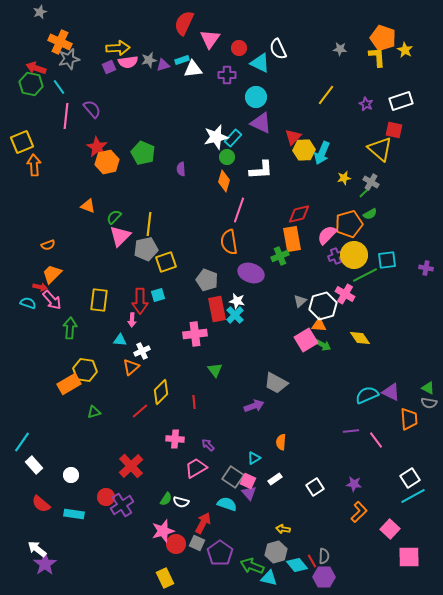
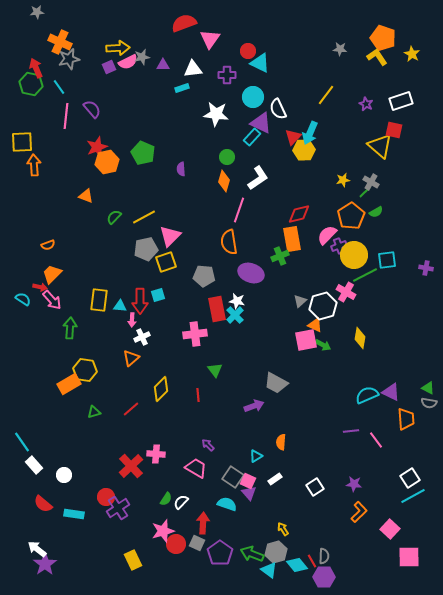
gray star at (40, 12): moved 3 px left; rotated 16 degrees clockwise
red semicircle at (184, 23): rotated 45 degrees clockwise
red circle at (239, 48): moved 9 px right, 3 px down
white semicircle at (278, 49): moved 60 px down
yellow star at (405, 50): moved 7 px right, 4 px down
yellow L-shape at (377, 57): rotated 30 degrees counterclockwise
gray star at (149, 60): moved 7 px left, 3 px up
cyan rectangle at (182, 60): moved 28 px down
pink semicircle at (128, 62): rotated 18 degrees counterclockwise
purple triangle at (163, 65): rotated 16 degrees clockwise
red arrow at (36, 68): rotated 48 degrees clockwise
cyan circle at (256, 97): moved 3 px left
white star at (216, 137): moved 23 px up; rotated 20 degrees clockwise
cyan rectangle at (233, 138): moved 19 px right, 1 px up
yellow square at (22, 142): rotated 20 degrees clockwise
red star at (97, 147): rotated 20 degrees clockwise
yellow triangle at (380, 149): moved 3 px up
cyan arrow at (322, 153): moved 12 px left, 20 px up
white L-shape at (261, 170): moved 3 px left, 8 px down; rotated 30 degrees counterclockwise
yellow star at (344, 178): moved 1 px left, 2 px down
orange triangle at (88, 206): moved 2 px left, 10 px up
green semicircle at (370, 214): moved 6 px right, 2 px up
yellow line at (149, 224): moved 5 px left, 7 px up; rotated 55 degrees clockwise
orange pentagon at (349, 224): moved 2 px right, 8 px up; rotated 16 degrees counterclockwise
pink triangle at (120, 236): moved 50 px right
purple cross at (336, 256): moved 3 px right, 10 px up
gray pentagon at (207, 280): moved 3 px left, 4 px up; rotated 15 degrees counterclockwise
pink cross at (345, 294): moved 1 px right, 2 px up
cyan semicircle at (28, 303): moved 5 px left, 4 px up; rotated 14 degrees clockwise
orange triangle at (319, 325): moved 4 px left; rotated 21 degrees clockwise
yellow diamond at (360, 338): rotated 45 degrees clockwise
cyan triangle at (120, 340): moved 34 px up
pink square at (306, 340): rotated 20 degrees clockwise
white cross at (142, 351): moved 14 px up
orange triangle at (131, 367): moved 9 px up
yellow diamond at (161, 392): moved 3 px up
red line at (194, 402): moved 4 px right, 7 px up
red line at (140, 411): moved 9 px left, 2 px up
orange trapezoid at (409, 419): moved 3 px left
pink cross at (175, 439): moved 19 px left, 15 px down
cyan line at (22, 442): rotated 70 degrees counterclockwise
cyan triangle at (254, 458): moved 2 px right, 2 px up
pink trapezoid at (196, 468): rotated 60 degrees clockwise
white circle at (71, 475): moved 7 px left
white semicircle at (181, 502): rotated 119 degrees clockwise
red semicircle at (41, 504): moved 2 px right
purple cross at (122, 505): moved 4 px left, 3 px down
red arrow at (203, 523): rotated 25 degrees counterclockwise
yellow arrow at (283, 529): rotated 48 degrees clockwise
green arrow at (252, 566): moved 12 px up
yellow rectangle at (165, 578): moved 32 px left, 18 px up
cyan triangle at (269, 578): moved 8 px up; rotated 24 degrees clockwise
